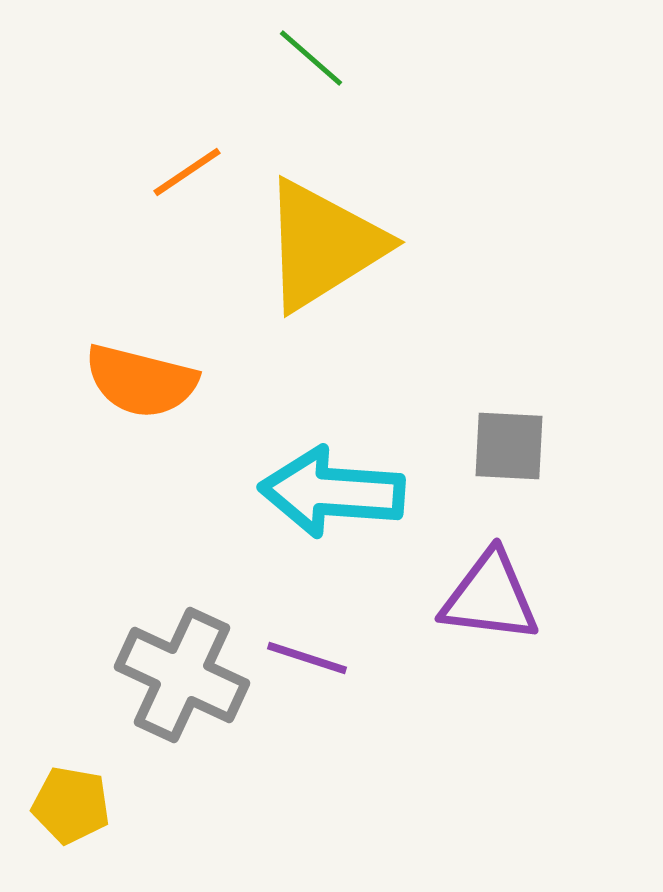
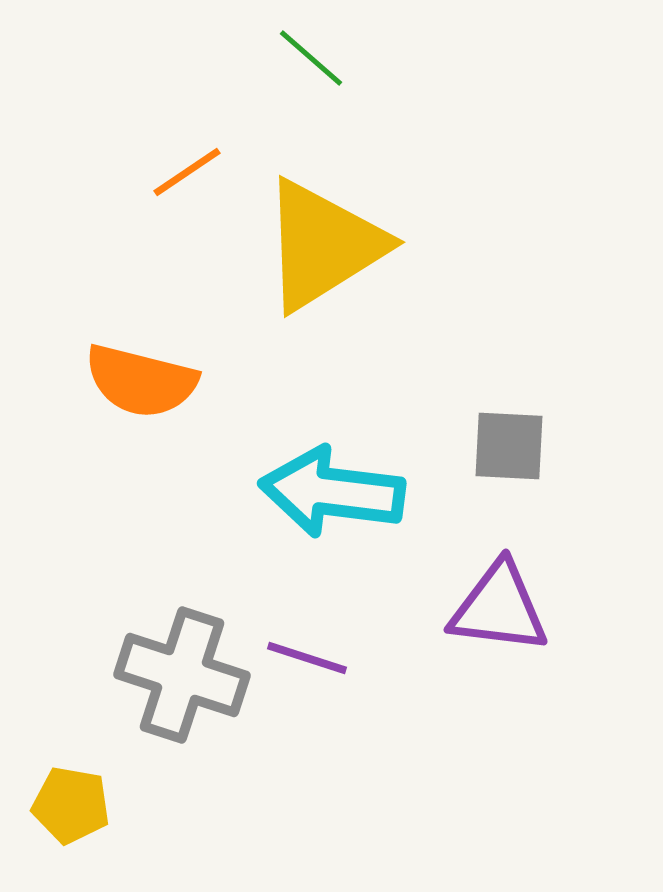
cyan arrow: rotated 3 degrees clockwise
purple triangle: moved 9 px right, 11 px down
gray cross: rotated 7 degrees counterclockwise
